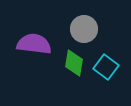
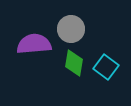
gray circle: moved 13 px left
purple semicircle: rotated 12 degrees counterclockwise
